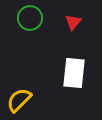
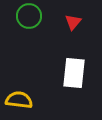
green circle: moved 1 px left, 2 px up
yellow semicircle: rotated 52 degrees clockwise
